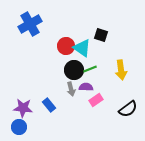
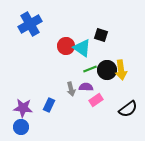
black circle: moved 33 px right
blue rectangle: rotated 64 degrees clockwise
blue circle: moved 2 px right
